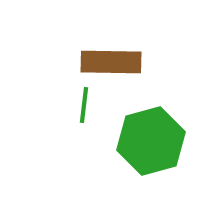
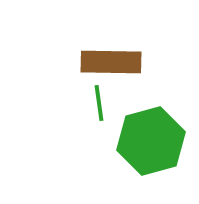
green line: moved 15 px right, 2 px up; rotated 15 degrees counterclockwise
